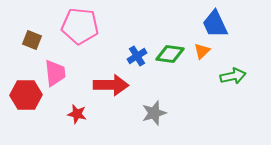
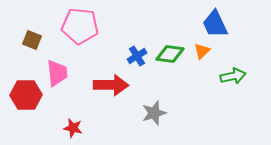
pink trapezoid: moved 2 px right
red star: moved 4 px left, 14 px down
